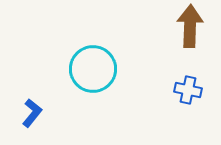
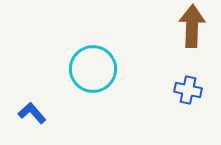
brown arrow: moved 2 px right
blue L-shape: rotated 80 degrees counterclockwise
